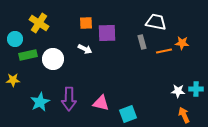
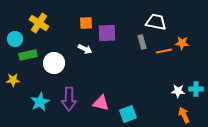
white circle: moved 1 px right, 4 px down
